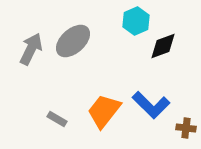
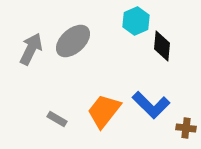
black diamond: moved 1 px left; rotated 64 degrees counterclockwise
